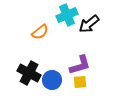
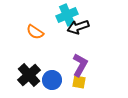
black arrow: moved 11 px left, 3 px down; rotated 20 degrees clockwise
orange semicircle: moved 5 px left; rotated 72 degrees clockwise
purple L-shape: rotated 45 degrees counterclockwise
black cross: moved 2 px down; rotated 20 degrees clockwise
yellow square: moved 1 px left; rotated 16 degrees clockwise
